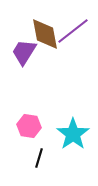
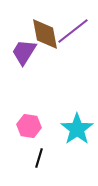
cyan star: moved 4 px right, 5 px up
